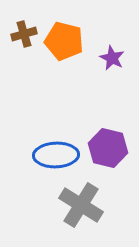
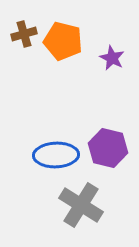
orange pentagon: moved 1 px left
